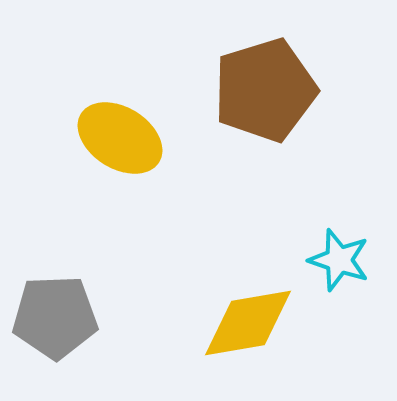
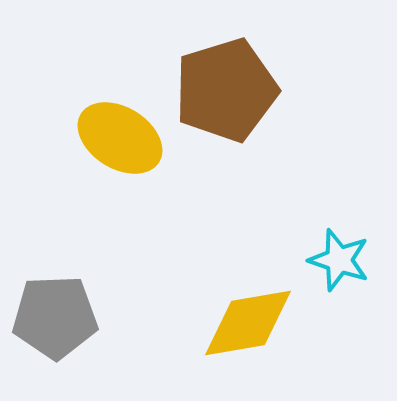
brown pentagon: moved 39 px left
